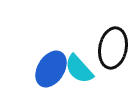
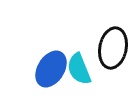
cyan semicircle: rotated 20 degrees clockwise
